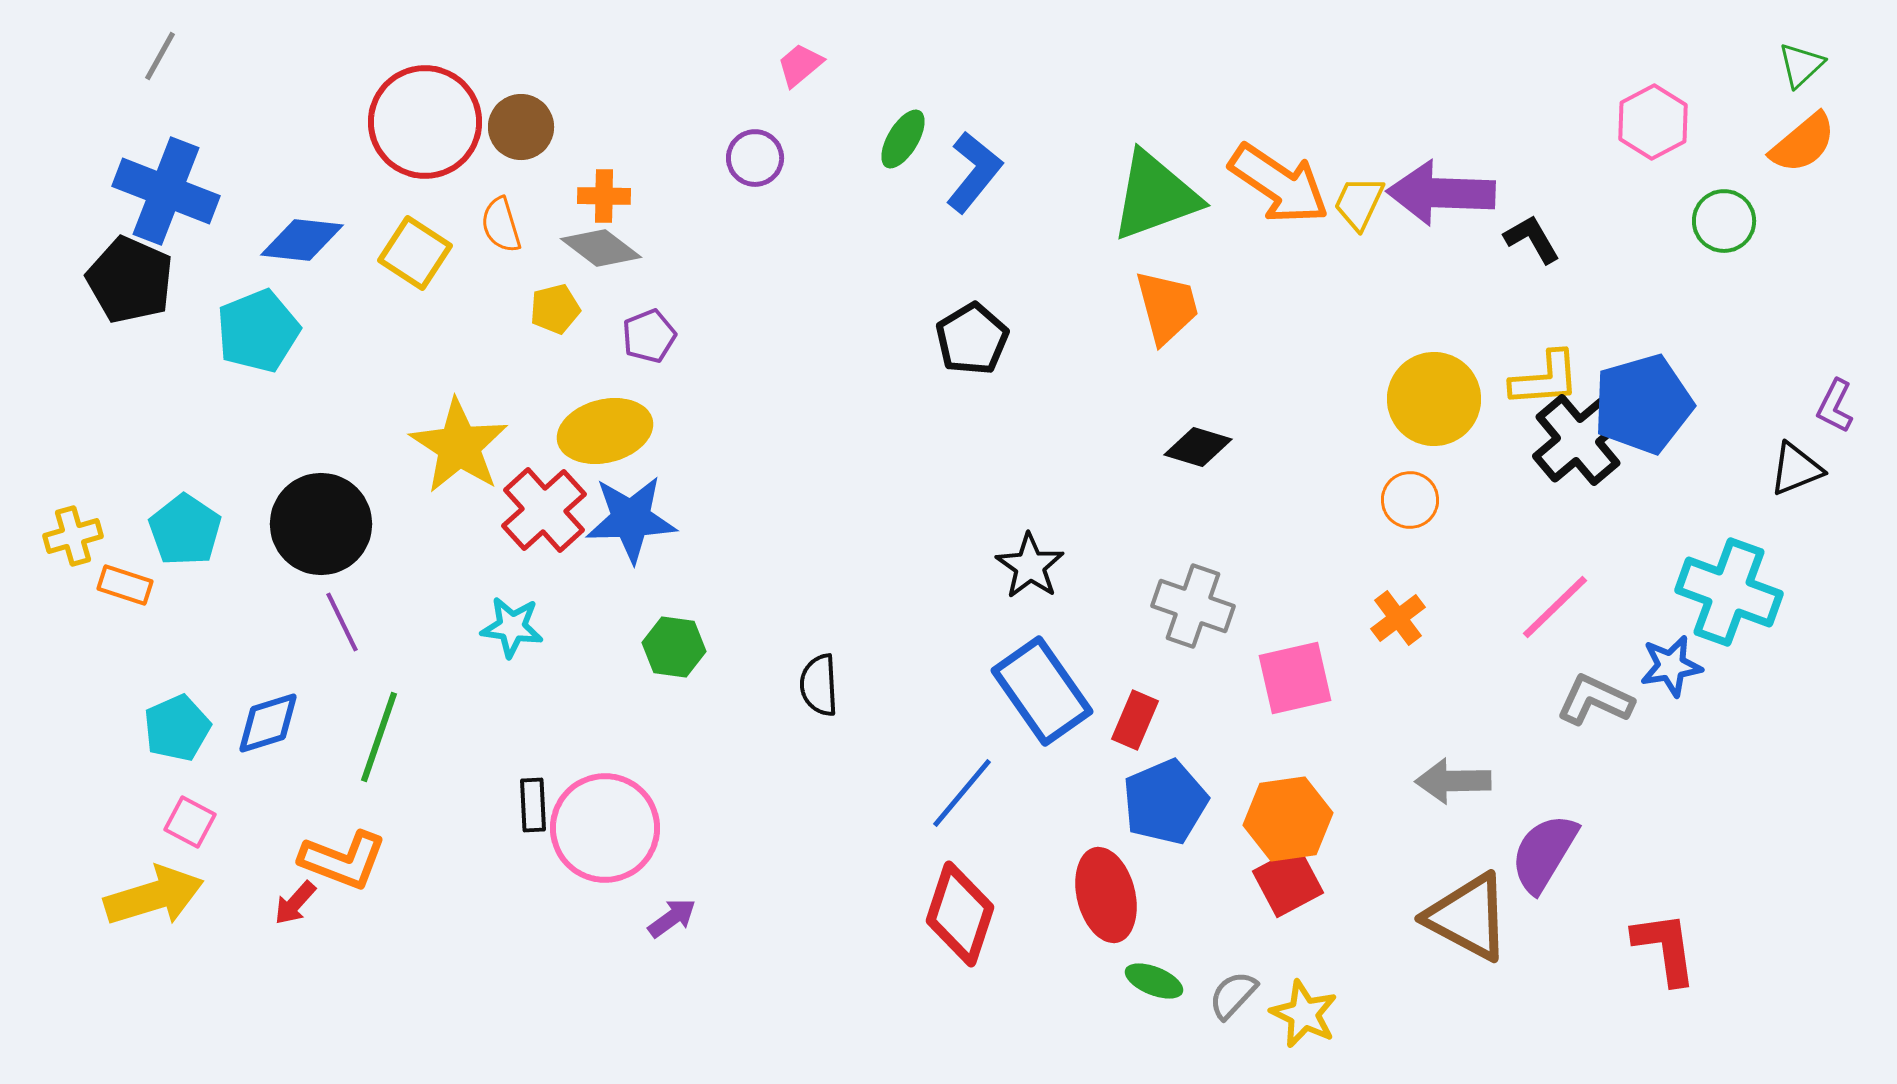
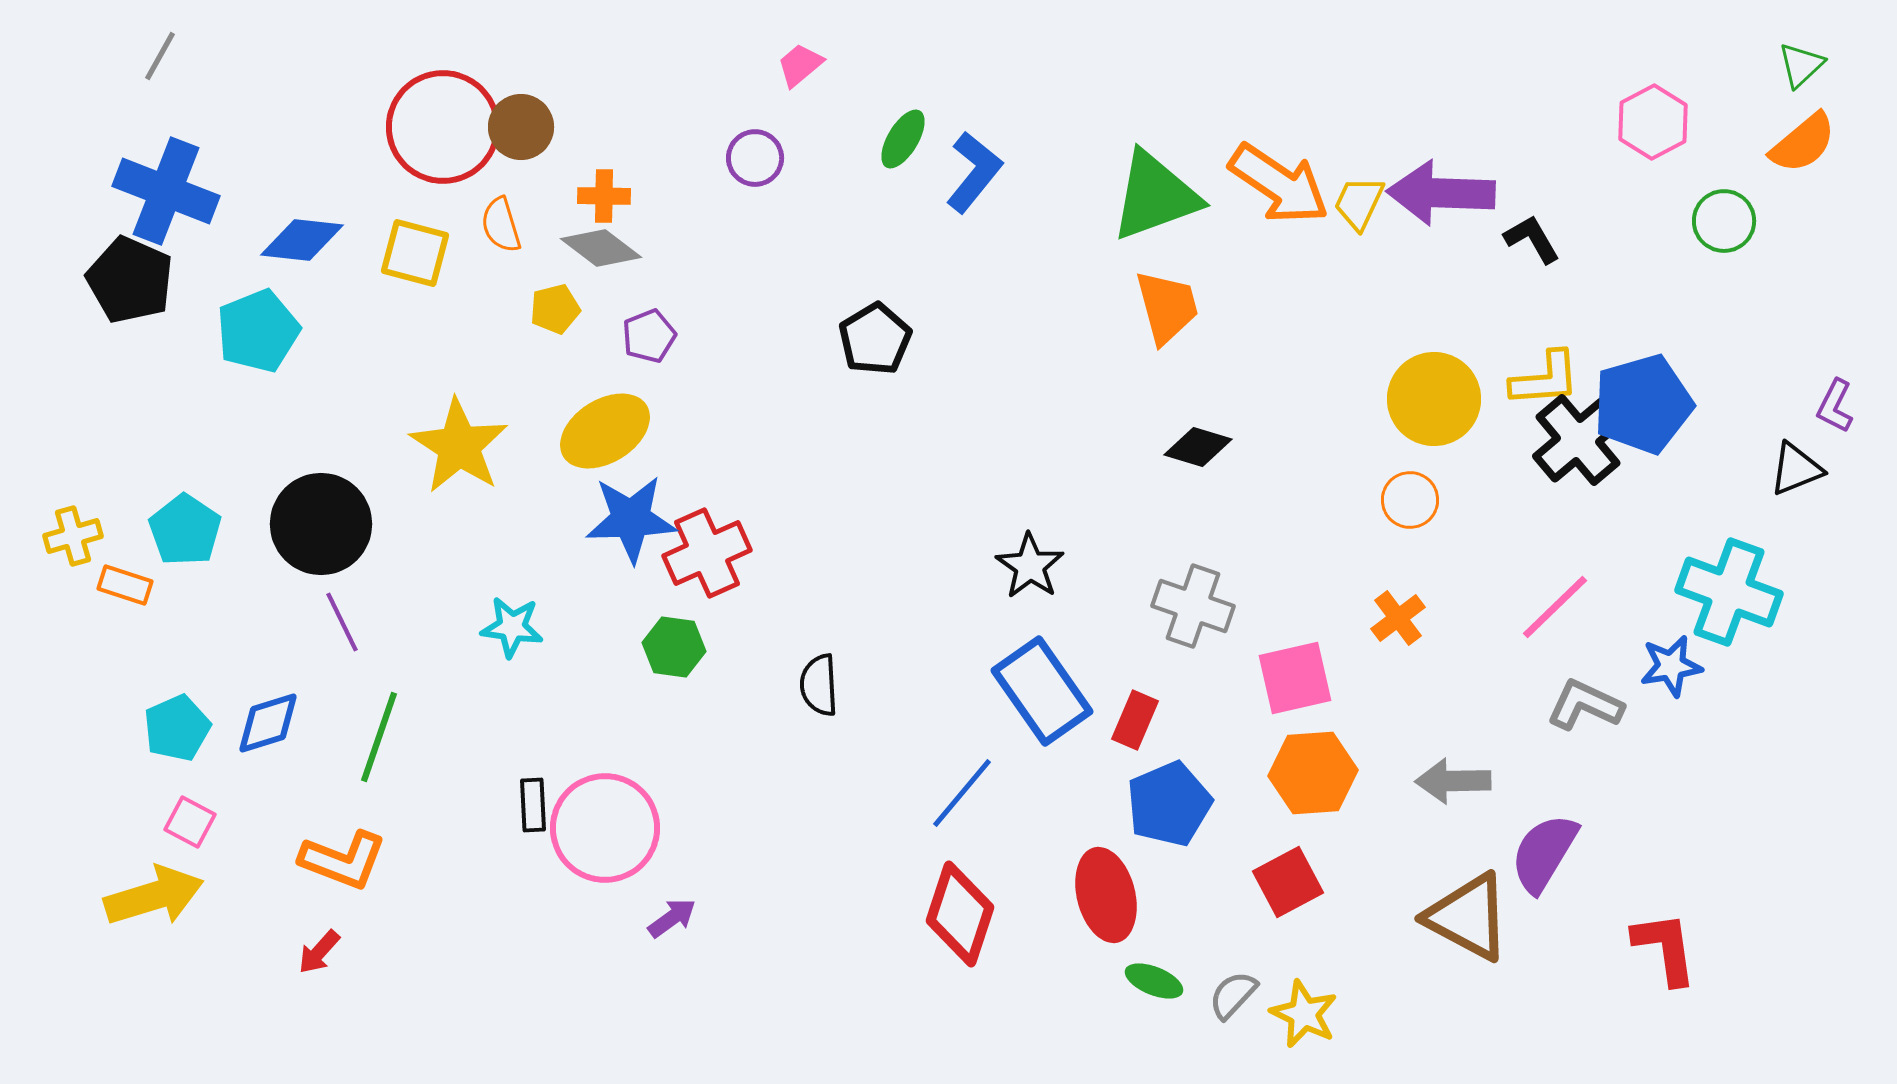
red circle at (425, 122): moved 18 px right, 5 px down
yellow square at (415, 253): rotated 18 degrees counterclockwise
black pentagon at (972, 339): moved 97 px left
yellow ellipse at (605, 431): rotated 18 degrees counterclockwise
red cross at (544, 510): moved 163 px right, 43 px down; rotated 18 degrees clockwise
gray L-shape at (1595, 700): moved 10 px left, 5 px down
blue pentagon at (1165, 802): moved 4 px right, 2 px down
orange hexagon at (1288, 819): moved 25 px right, 46 px up; rotated 4 degrees clockwise
red arrow at (295, 903): moved 24 px right, 49 px down
